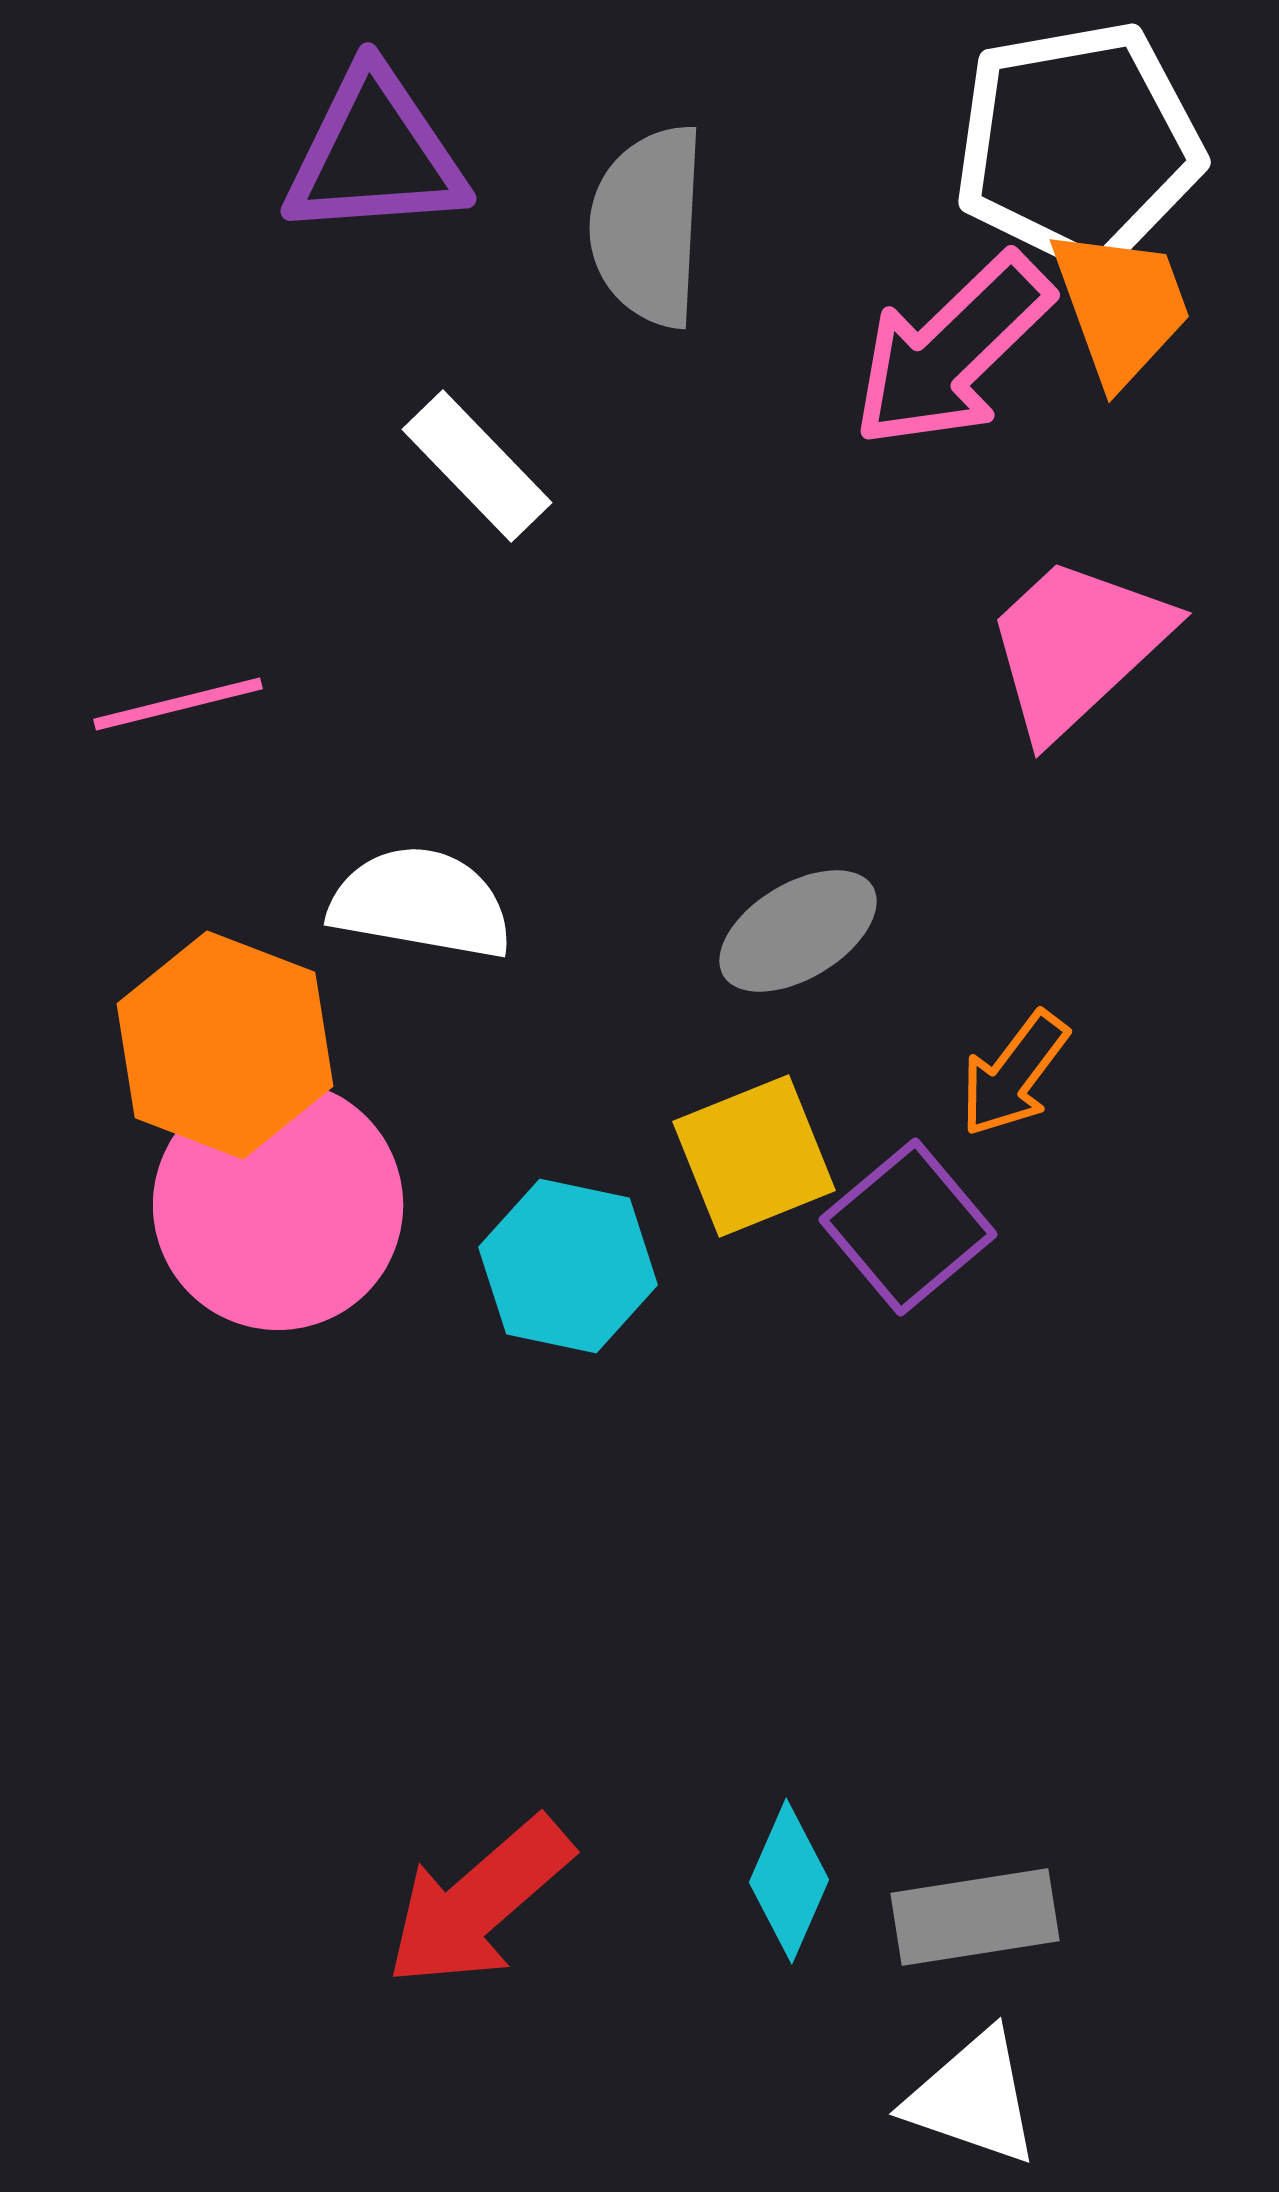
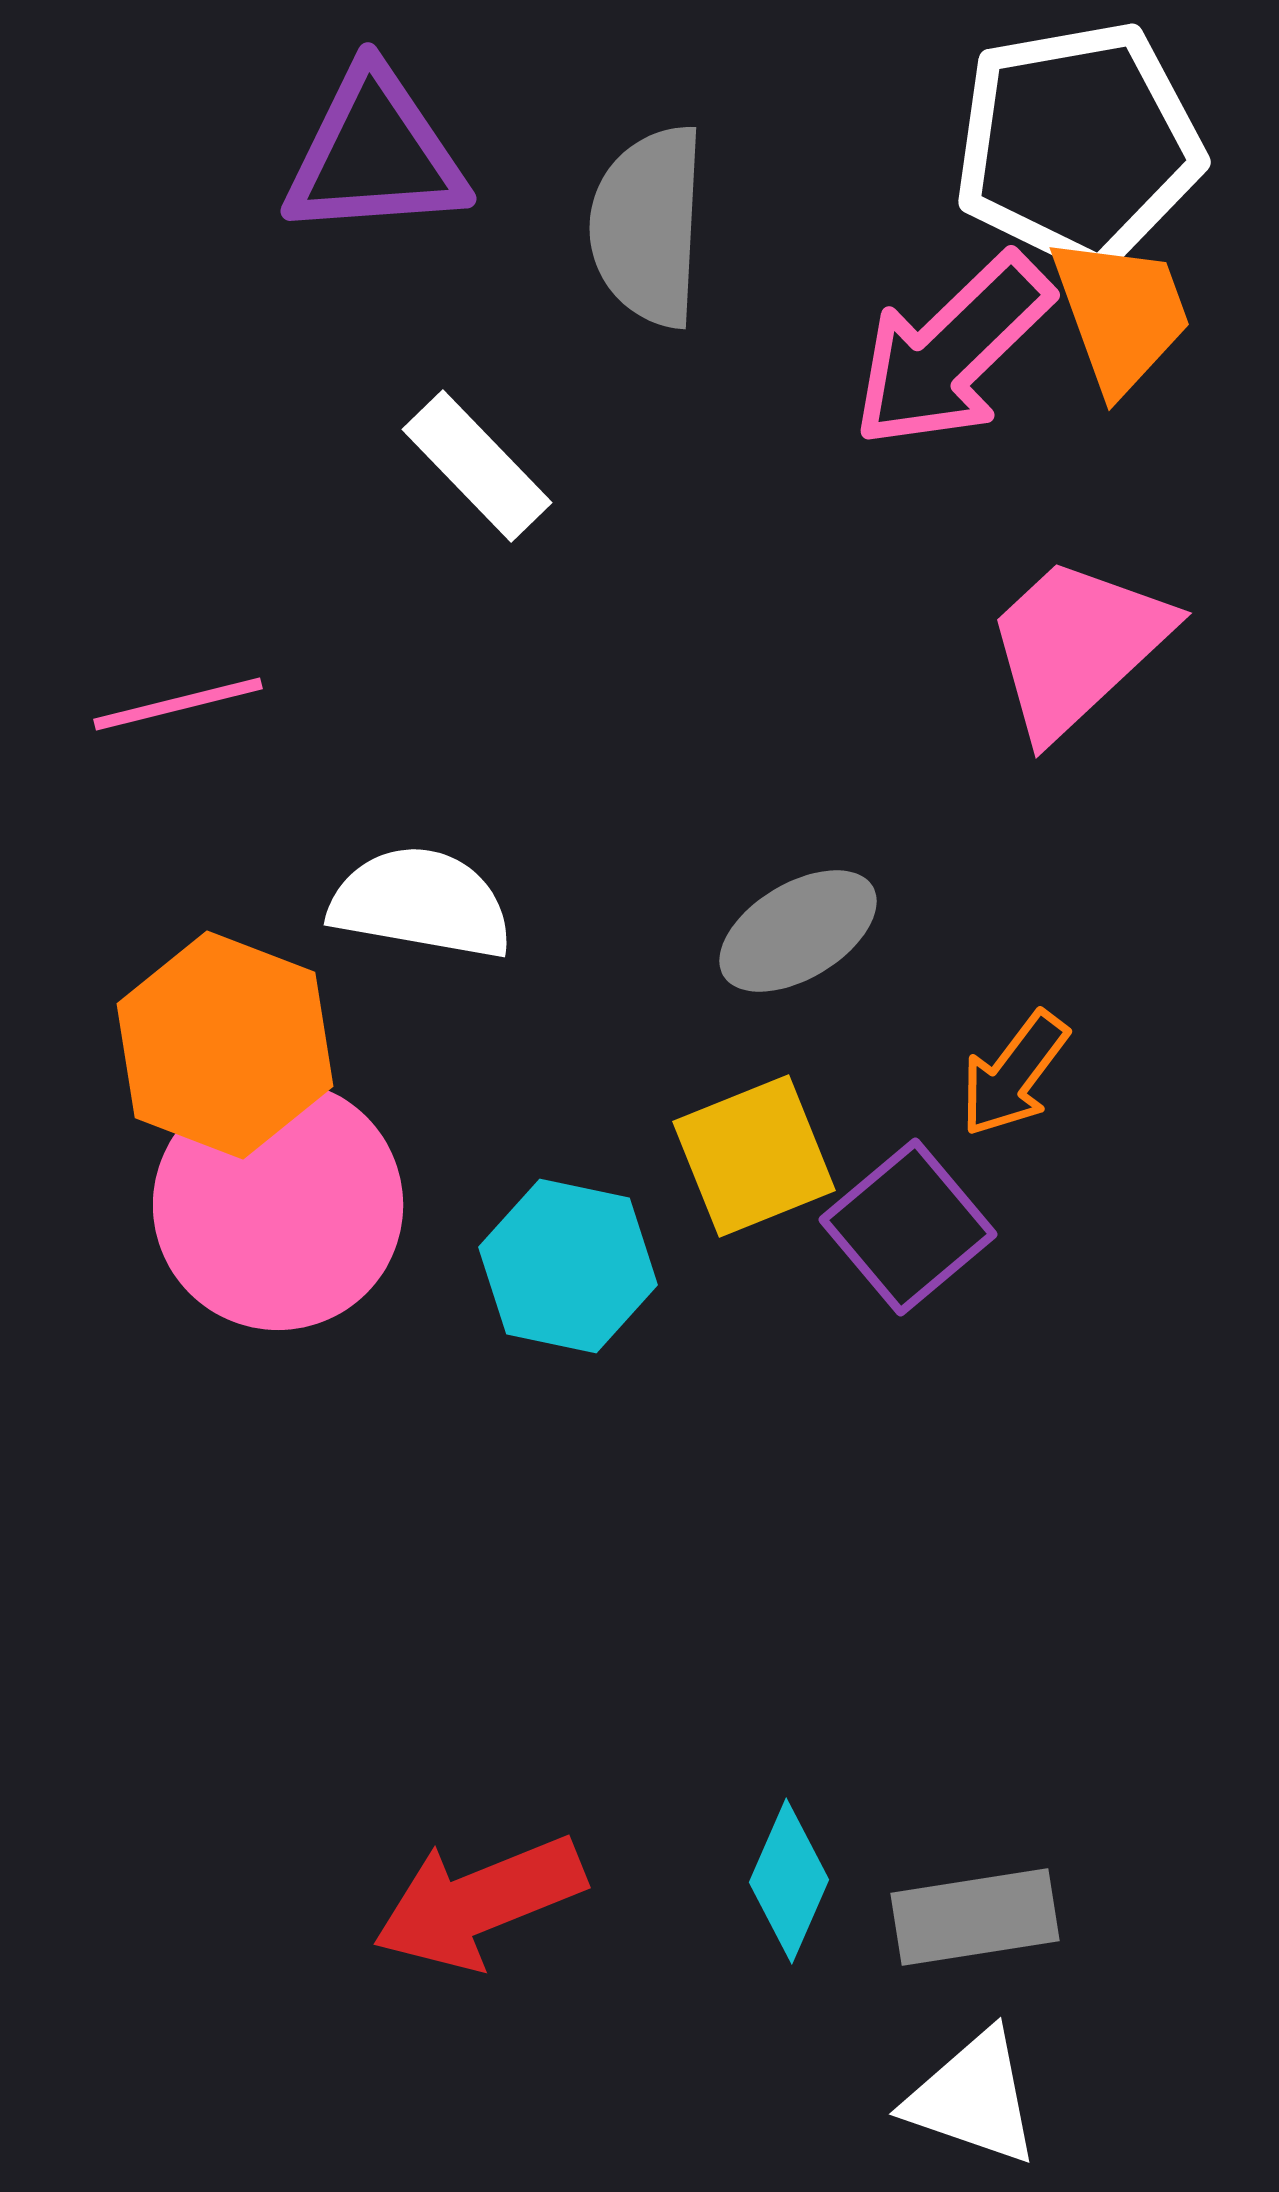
orange trapezoid: moved 8 px down
red arrow: rotated 19 degrees clockwise
